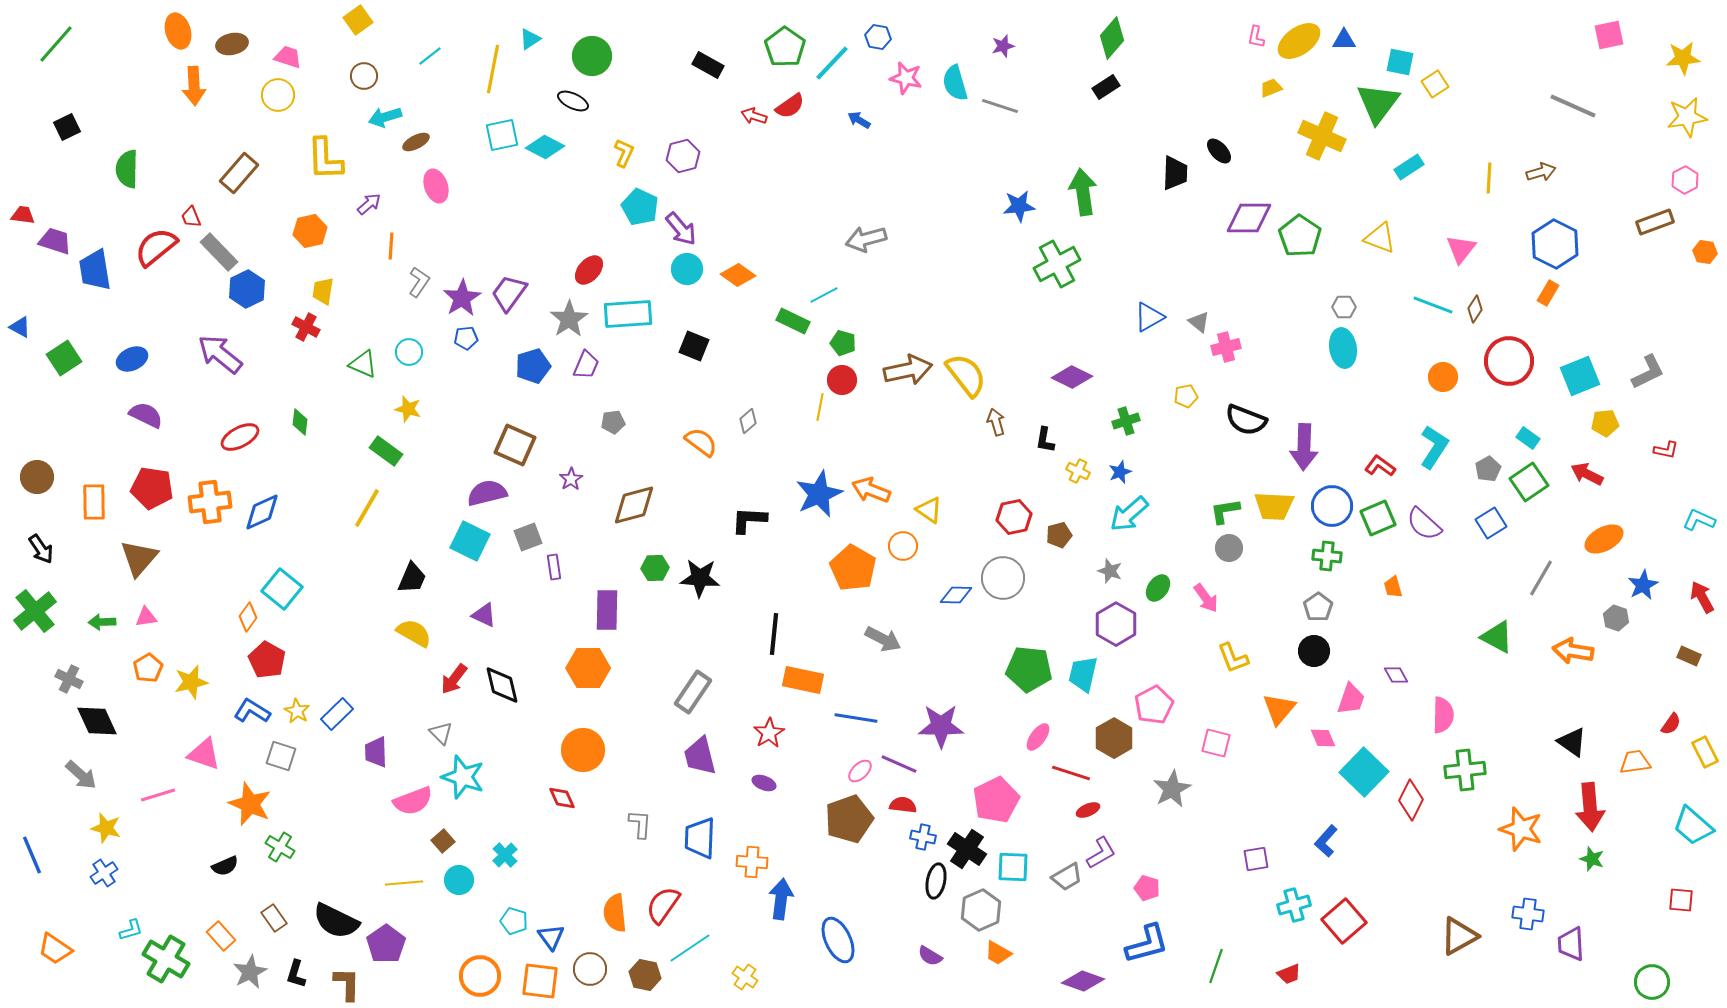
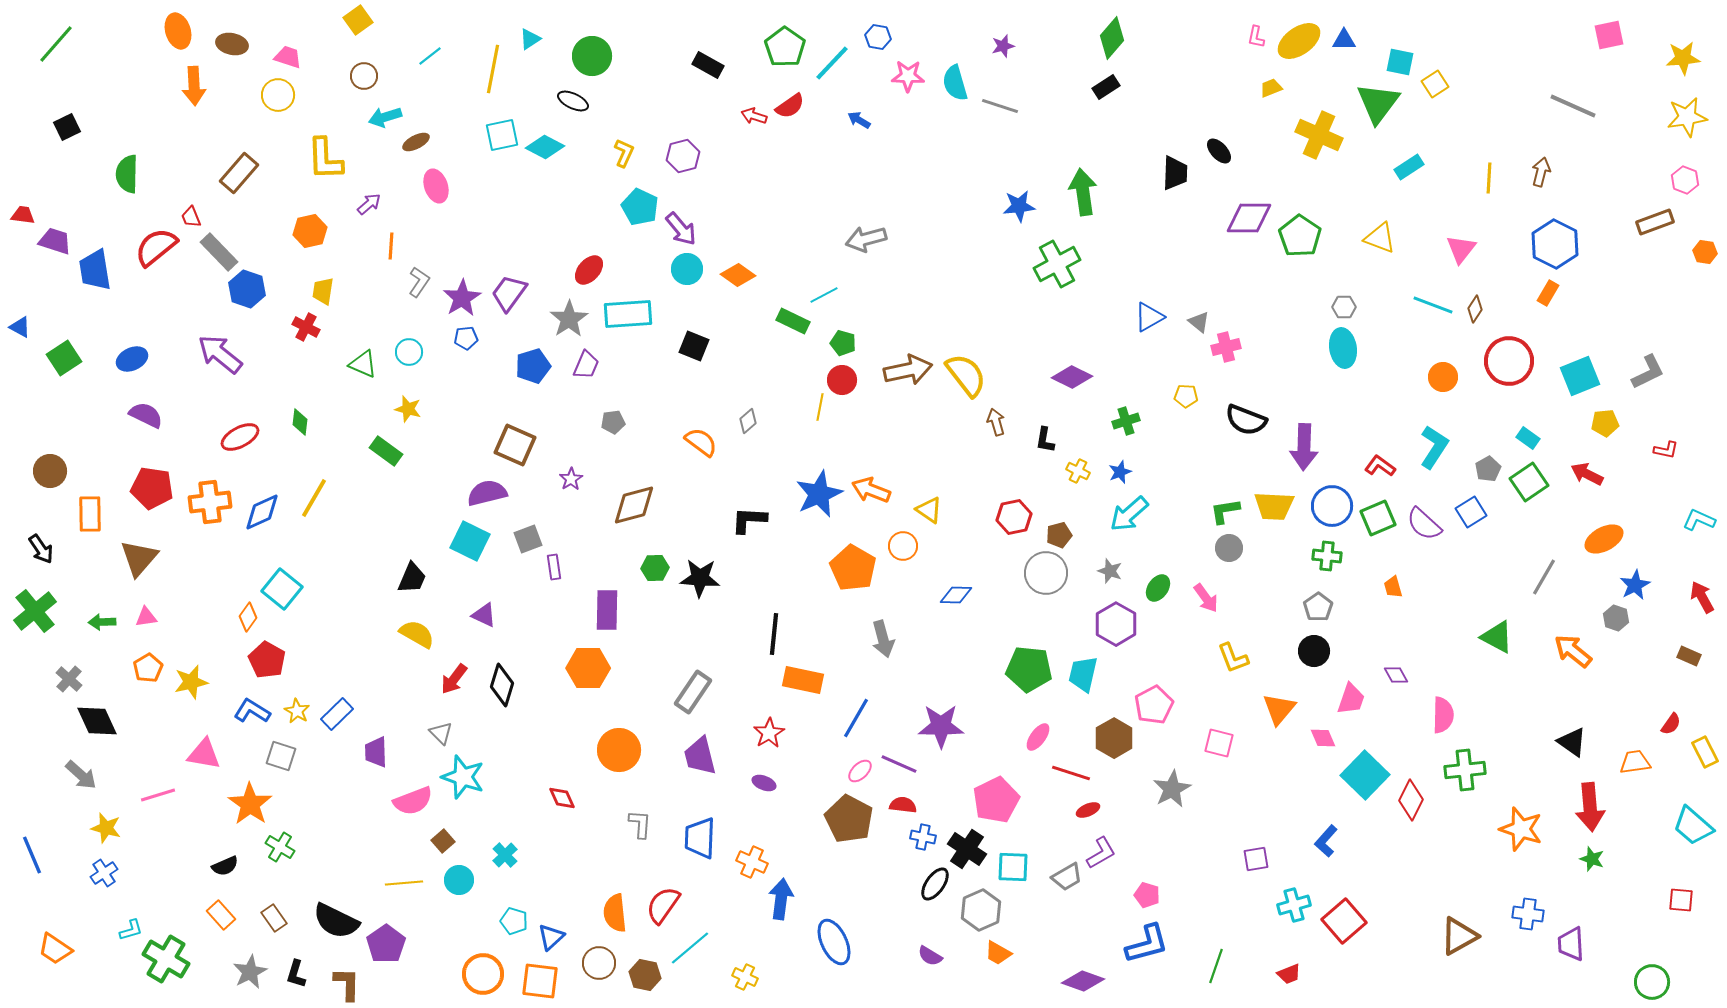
brown ellipse at (232, 44): rotated 24 degrees clockwise
pink star at (906, 78): moved 2 px right, 2 px up; rotated 12 degrees counterclockwise
yellow cross at (1322, 136): moved 3 px left, 1 px up
green semicircle at (127, 169): moved 5 px down
brown arrow at (1541, 172): rotated 60 degrees counterclockwise
pink hexagon at (1685, 180): rotated 12 degrees counterclockwise
blue hexagon at (247, 289): rotated 15 degrees counterclockwise
yellow pentagon at (1186, 396): rotated 15 degrees clockwise
brown circle at (37, 477): moved 13 px right, 6 px up
orange rectangle at (94, 502): moved 4 px left, 12 px down
yellow line at (367, 508): moved 53 px left, 10 px up
blue square at (1491, 523): moved 20 px left, 11 px up
gray square at (528, 537): moved 2 px down
gray circle at (1003, 578): moved 43 px right, 5 px up
gray line at (1541, 578): moved 3 px right, 1 px up
blue star at (1643, 585): moved 8 px left
yellow semicircle at (414, 633): moved 3 px right, 1 px down
gray arrow at (883, 639): rotated 48 degrees clockwise
orange arrow at (1573, 651): rotated 30 degrees clockwise
gray cross at (69, 679): rotated 16 degrees clockwise
black diamond at (502, 685): rotated 30 degrees clockwise
blue line at (856, 718): rotated 69 degrees counterclockwise
pink square at (1216, 743): moved 3 px right
orange circle at (583, 750): moved 36 px right
pink triangle at (204, 754): rotated 9 degrees counterclockwise
cyan square at (1364, 772): moved 1 px right, 3 px down
orange star at (250, 804): rotated 12 degrees clockwise
brown pentagon at (849, 819): rotated 24 degrees counterclockwise
orange cross at (752, 862): rotated 20 degrees clockwise
black ellipse at (936, 881): moved 1 px left, 3 px down; rotated 24 degrees clockwise
pink pentagon at (1147, 888): moved 7 px down
orange rectangle at (221, 936): moved 21 px up
blue triangle at (551, 937): rotated 24 degrees clockwise
blue ellipse at (838, 940): moved 4 px left, 2 px down
cyan line at (690, 948): rotated 6 degrees counterclockwise
brown circle at (590, 969): moved 9 px right, 6 px up
orange circle at (480, 976): moved 3 px right, 2 px up
yellow cross at (745, 977): rotated 10 degrees counterclockwise
